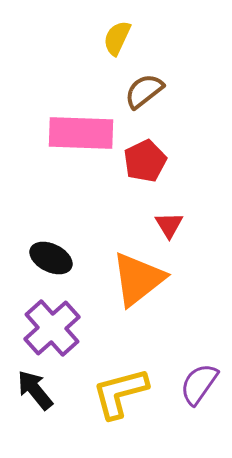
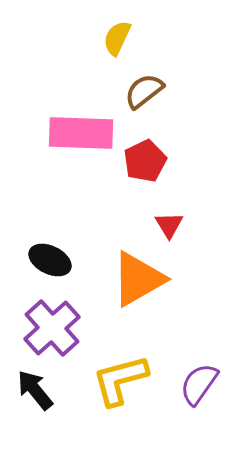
black ellipse: moved 1 px left, 2 px down
orange triangle: rotated 8 degrees clockwise
yellow L-shape: moved 13 px up
